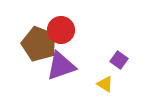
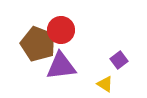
brown pentagon: moved 1 px left
purple square: rotated 18 degrees clockwise
purple triangle: rotated 12 degrees clockwise
